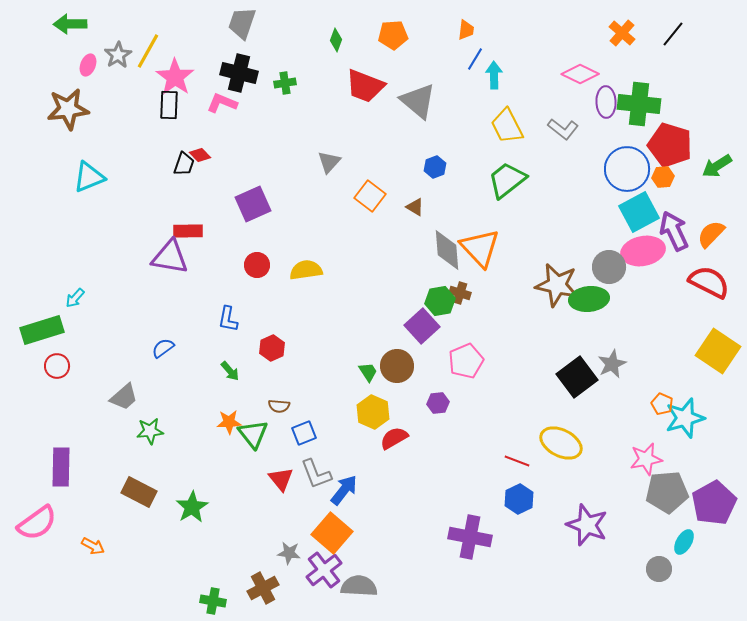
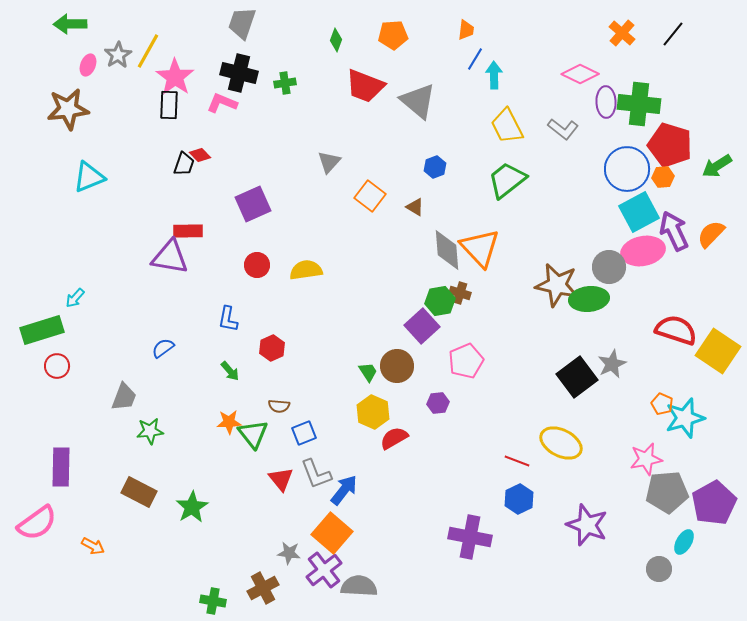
red semicircle at (709, 282): moved 33 px left, 48 px down; rotated 9 degrees counterclockwise
gray trapezoid at (124, 397): rotated 28 degrees counterclockwise
